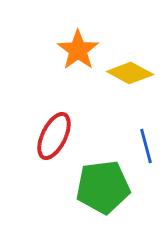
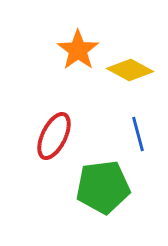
yellow diamond: moved 3 px up
blue line: moved 8 px left, 12 px up
